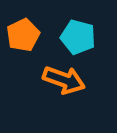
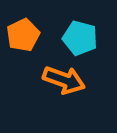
cyan pentagon: moved 2 px right, 1 px down
